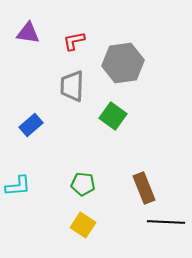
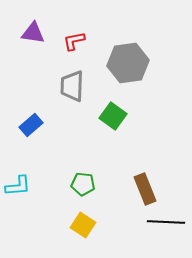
purple triangle: moved 5 px right
gray hexagon: moved 5 px right
brown rectangle: moved 1 px right, 1 px down
